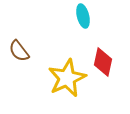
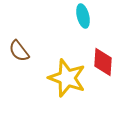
red diamond: rotated 8 degrees counterclockwise
yellow star: rotated 27 degrees counterclockwise
